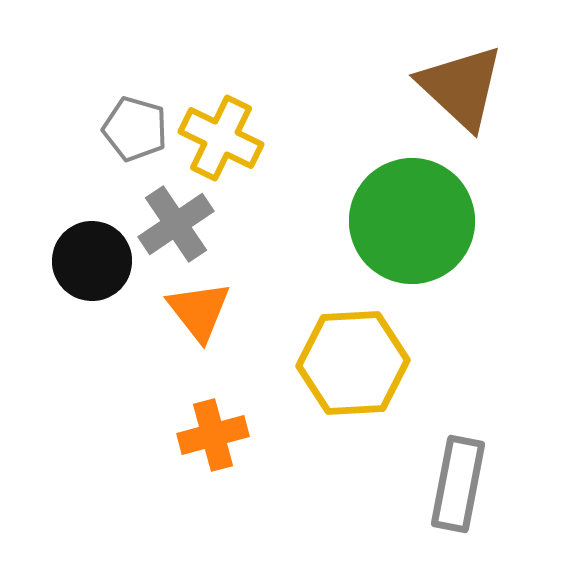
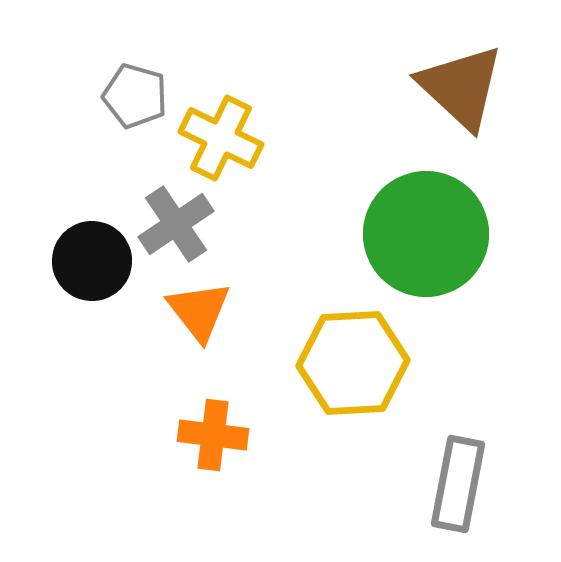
gray pentagon: moved 33 px up
green circle: moved 14 px right, 13 px down
orange cross: rotated 22 degrees clockwise
